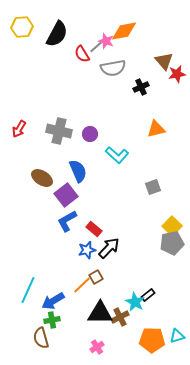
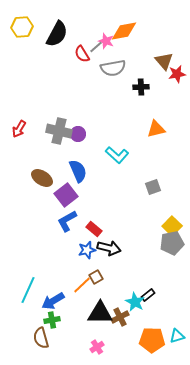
black cross: rotated 21 degrees clockwise
purple circle: moved 12 px left
black arrow: rotated 60 degrees clockwise
